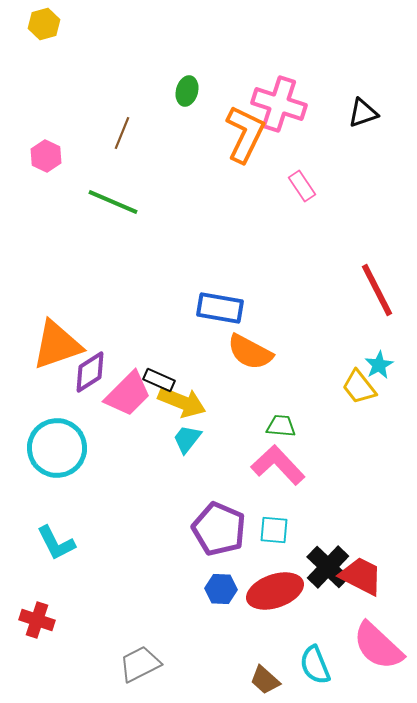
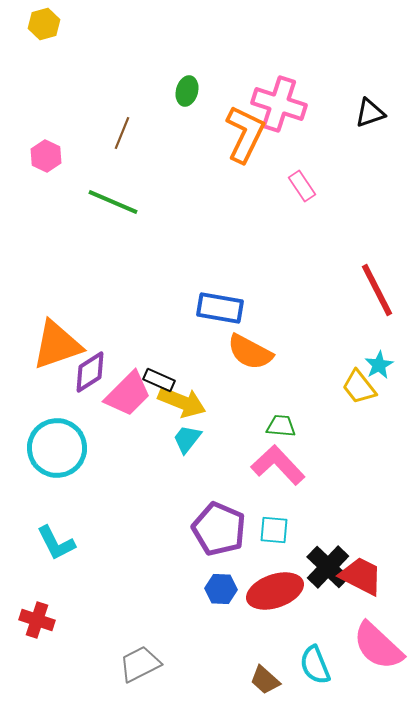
black triangle: moved 7 px right
